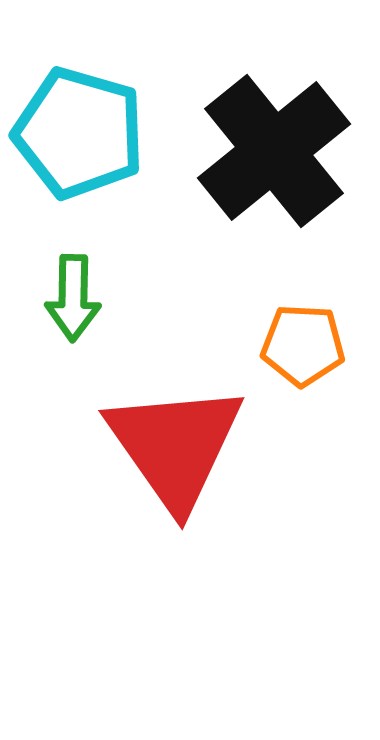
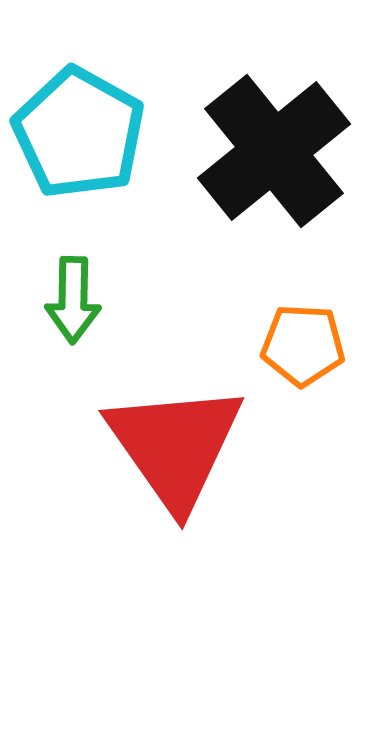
cyan pentagon: rotated 13 degrees clockwise
green arrow: moved 2 px down
